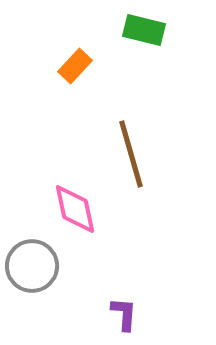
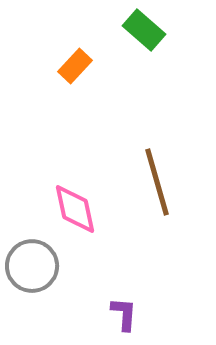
green rectangle: rotated 27 degrees clockwise
brown line: moved 26 px right, 28 px down
